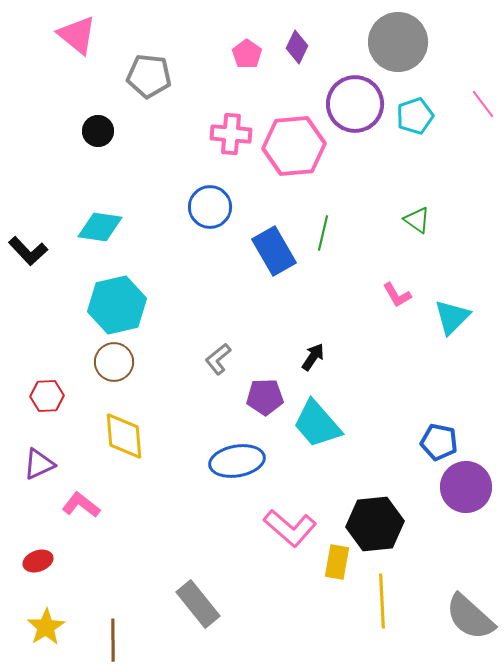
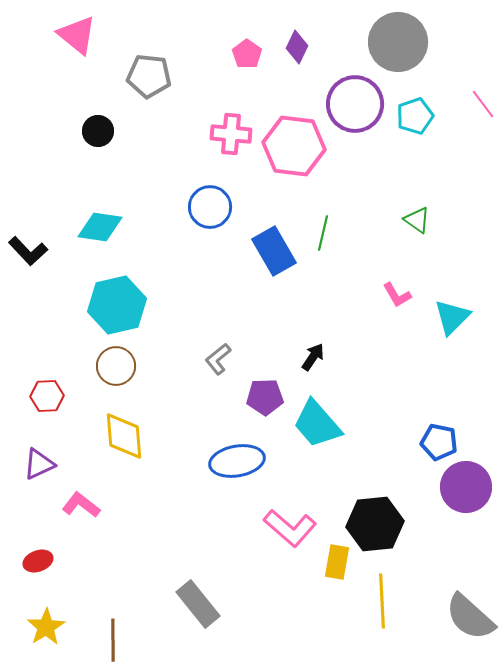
pink hexagon at (294, 146): rotated 12 degrees clockwise
brown circle at (114, 362): moved 2 px right, 4 px down
